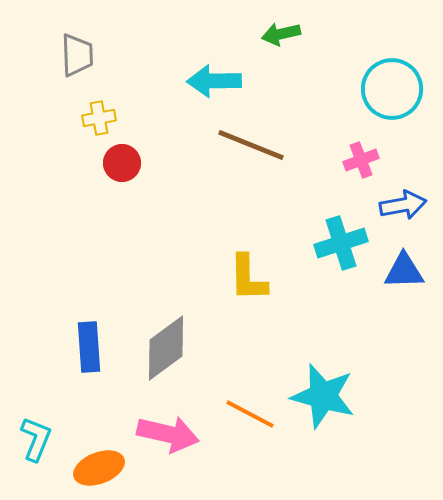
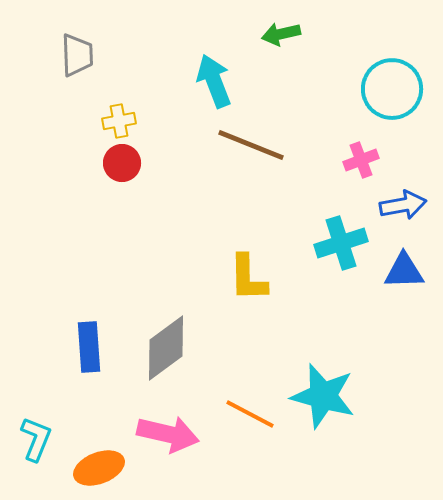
cyan arrow: rotated 70 degrees clockwise
yellow cross: moved 20 px right, 3 px down
